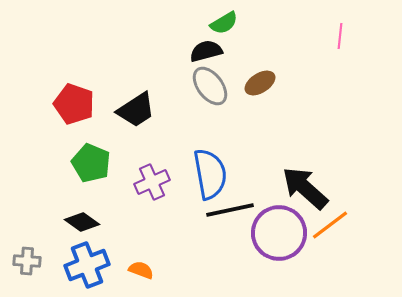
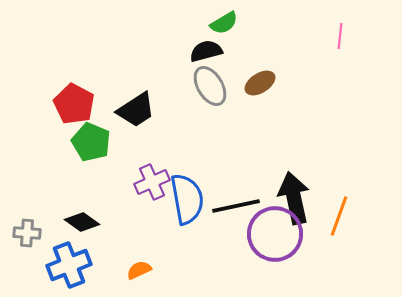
gray ellipse: rotated 6 degrees clockwise
red pentagon: rotated 9 degrees clockwise
green pentagon: moved 21 px up
blue semicircle: moved 23 px left, 25 px down
black arrow: moved 11 px left, 10 px down; rotated 36 degrees clockwise
black line: moved 6 px right, 4 px up
orange line: moved 9 px right, 9 px up; rotated 33 degrees counterclockwise
purple circle: moved 4 px left, 1 px down
gray cross: moved 28 px up
blue cross: moved 18 px left
orange semicircle: moved 2 px left; rotated 45 degrees counterclockwise
